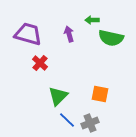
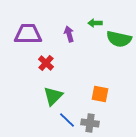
green arrow: moved 3 px right, 3 px down
purple trapezoid: rotated 16 degrees counterclockwise
green semicircle: moved 8 px right, 1 px down
red cross: moved 6 px right
green triangle: moved 5 px left
gray cross: rotated 30 degrees clockwise
